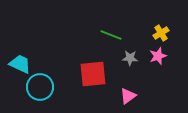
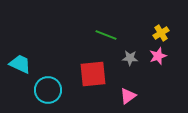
green line: moved 5 px left
cyan circle: moved 8 px right, 3 px down
